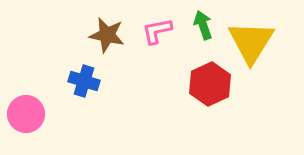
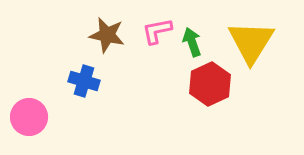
green arrow: moved 11 px left, 17 px down
pink circle: moved 3 px right, 3 px down
